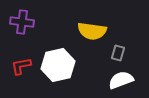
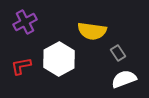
purple cross: moved 3 px right; rotated 35 degrees counterclockwise
gray rectangle: rotated 49 degrees counterclockwise
white hexagon: moved 1 px right, 6 px up; rotated 16 degrees counterclockwise
white semicircle: moved 3 px right, 1 px up
